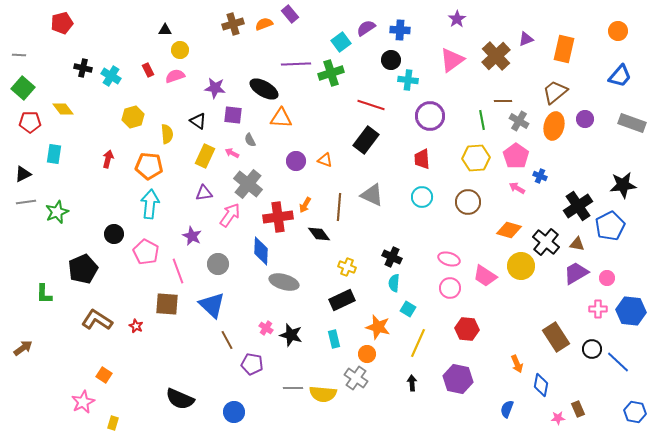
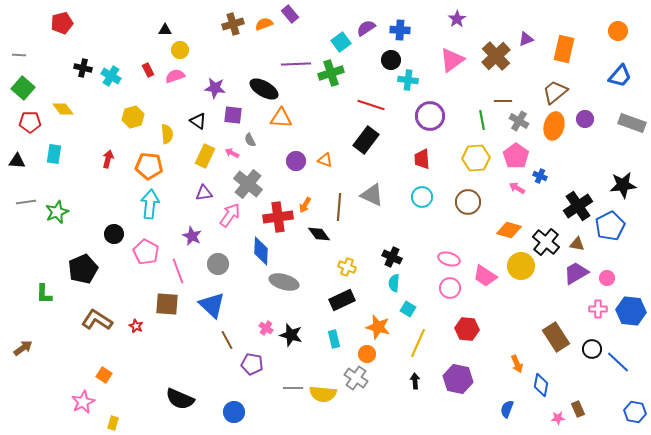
black triangle at (23, 174): moved 6 px left, 13 px up; rotated 30 degrees clockwise
black arrow at (412, 383): moved 3 px right, 2 px up
